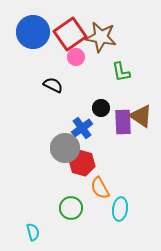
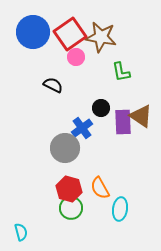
red hexagon: moved 13 px left, 26 px down
cyan semicircle: moved 12 px left
